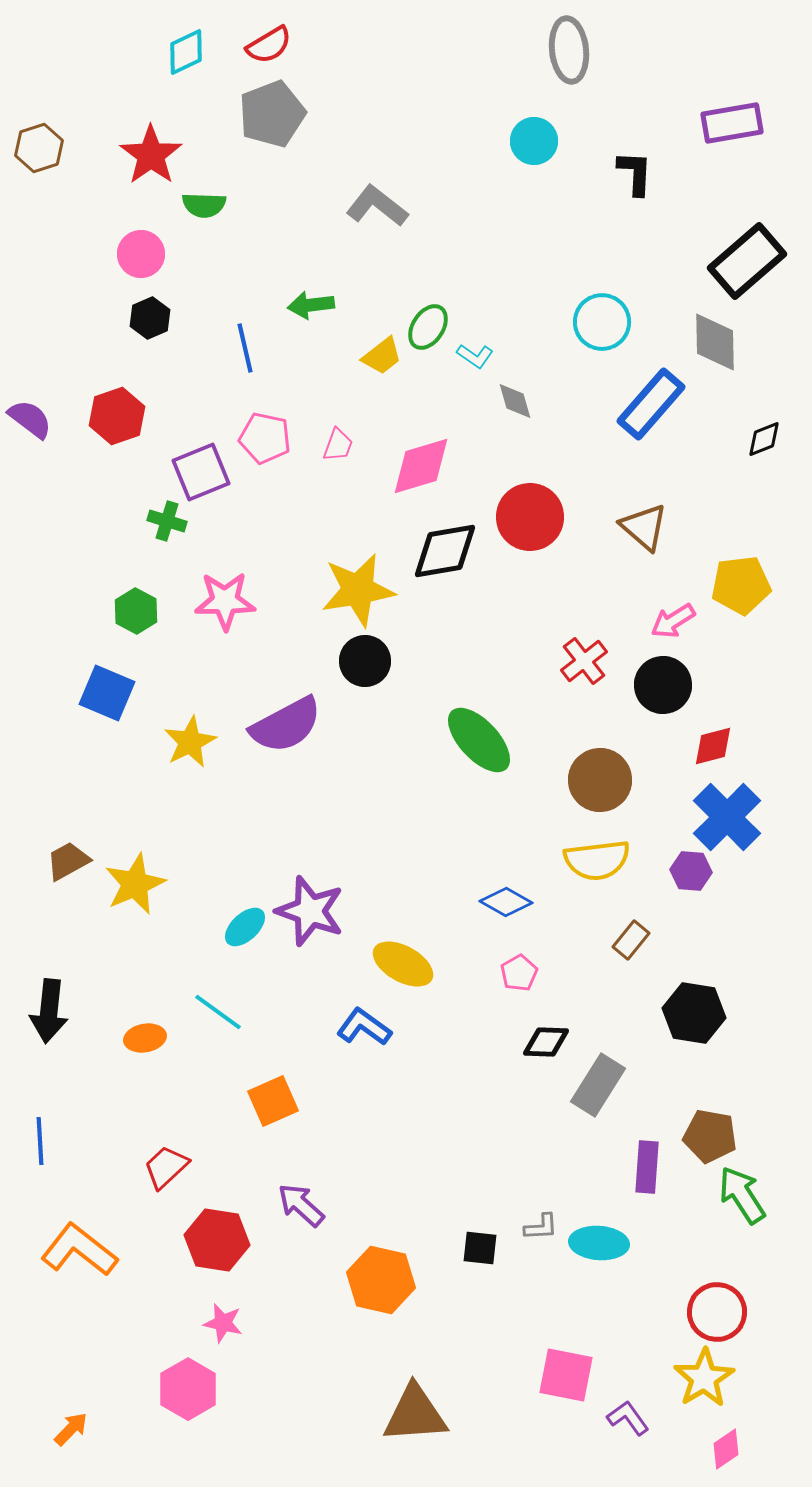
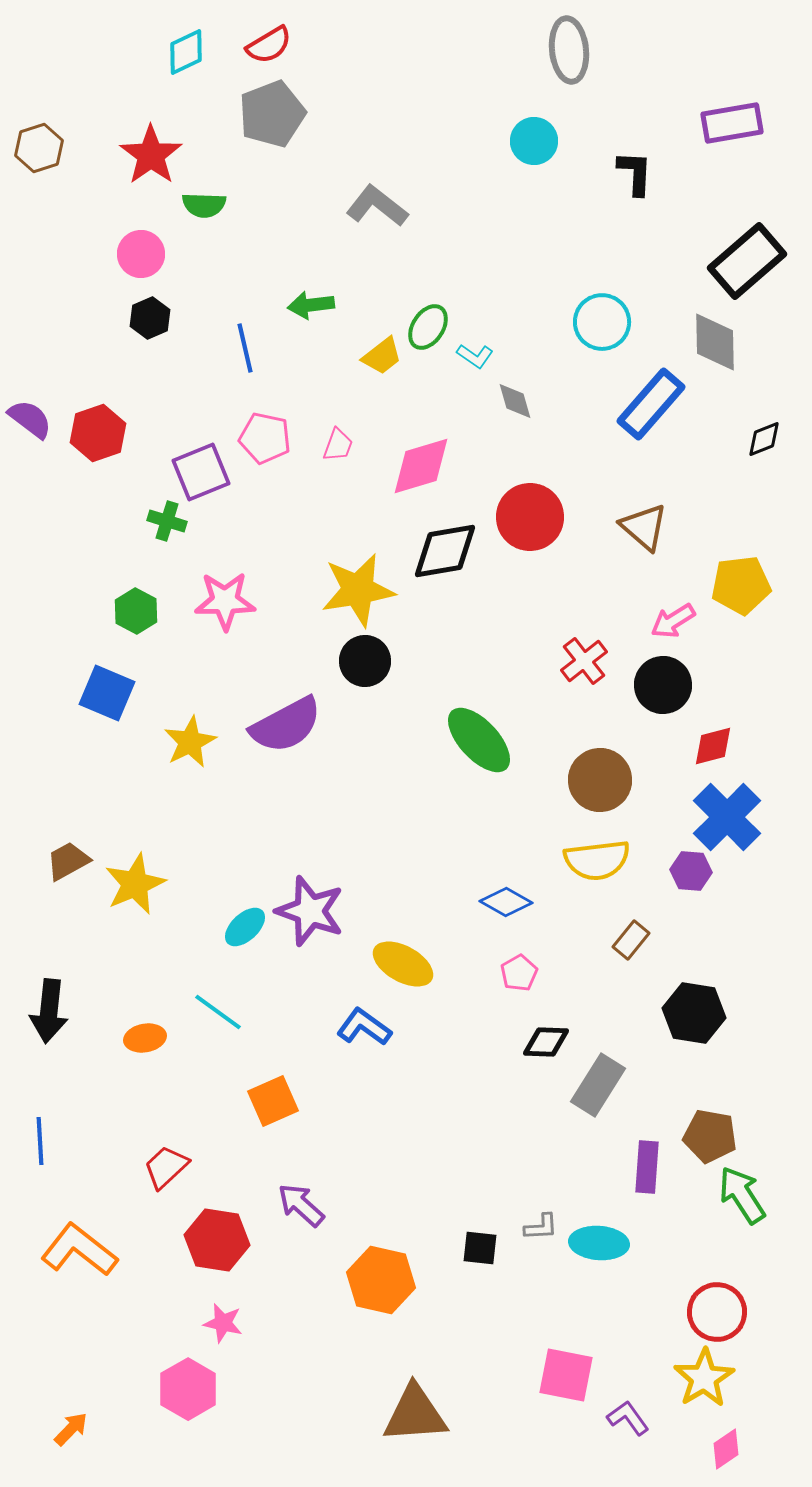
red hexagon at (117, 416): moved 19 px left, 17 px down
